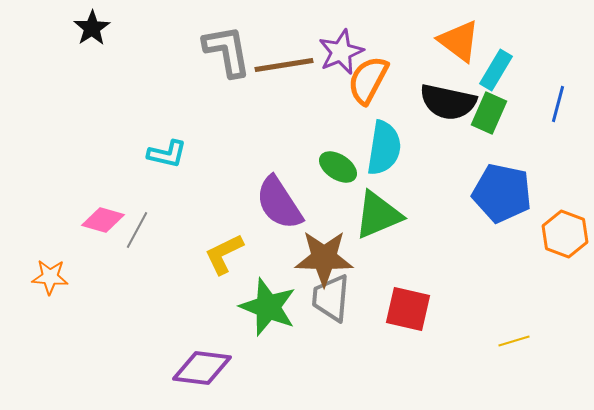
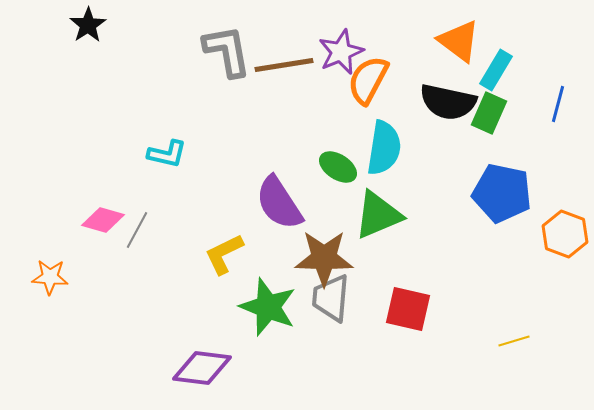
black star: moved 4 px left, 3 px up
